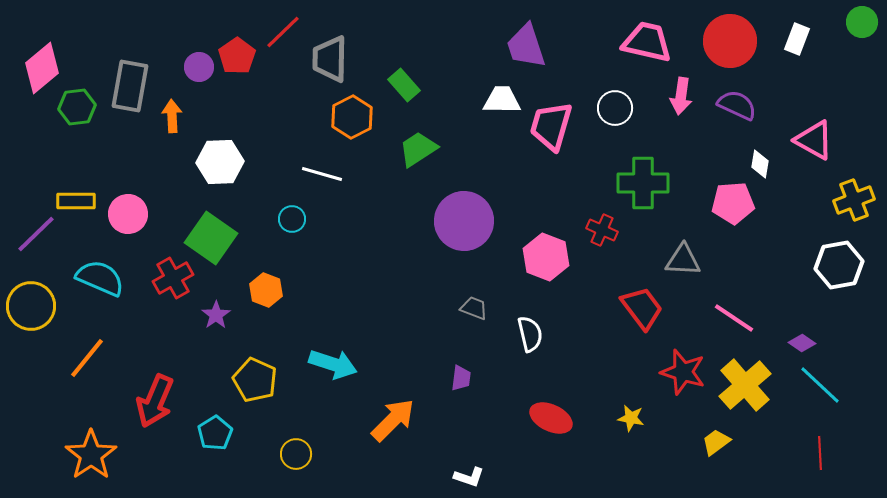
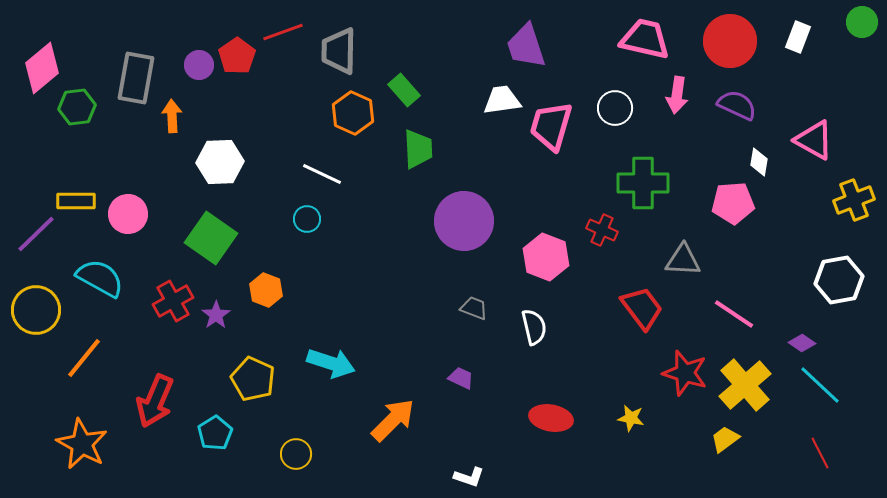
red line at (283, 32): rotated 24 degrees clockwise
white rectangle at (797, 39): moved 1 px right, 2 px up
pink trapezoid at (647, 42): moved 2 px left, 3 px up
gray trapezoid at (330, 59): moved 9 px right, 8 px up
purple circle at (199, 67): moved 2 px up
green rectangle at (404, 85): moved 5 px down
gray rectangle at (130, 86): moved 6 px right, 8 px up
pink arrow at (681, 96): moved 4 px left, 1 px up
white trapezoid at (502, 100): rotated 9 degrees counterclockwise
orange hexagon at (352, 117): moved 1 px right, 4 px up; rotated 9 degrees counterclockwise
green trapezoid at (418, 149): rotated 120 degrees clockwise
white diamond at (760, 164): moved 1 px left, 2 px up
white line at (322, 174): rotated 9 degrees clockwise
cyan circle at (292, 219): moved 15 px right
white hexagon at (839, 265): moved 15 px down
cyan semicircle at (100, 278): rotated 6 degrees clockwise
red cross at (173, 278): moved 23 px down
yellow circle at (31, 306): moved 5 px right, 4 px down
pink line at (734, 318): moved 4 px up
white semicircle at (530, 334): moved 4 px right, 7 px up
orange line at (87, 358): moved 3 px left
cyan arrow at (333, 364): moved 2 px left, 1 px up
red star at (683, 372): moved 2 px right, 1 px down
purple trapezoid at (461, 378): rotated 72 degrees counterclockwise
yellow pentagon at (255, 380): moved 2 px left, 1 px up
red ellipse at (551, 418): rotated 15 degrees counterclockwise
yellow trapezoid at (716, 442): moved 9 px right, 3 px up
red line at (820, 453): rotated 24 degrees counterclockwise
orange star at (91, 455): moved 9 px left, 11 px up; rotated 9 degrees counterclockwise
